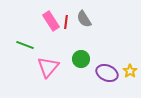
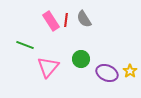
red line: moved 2 px up
